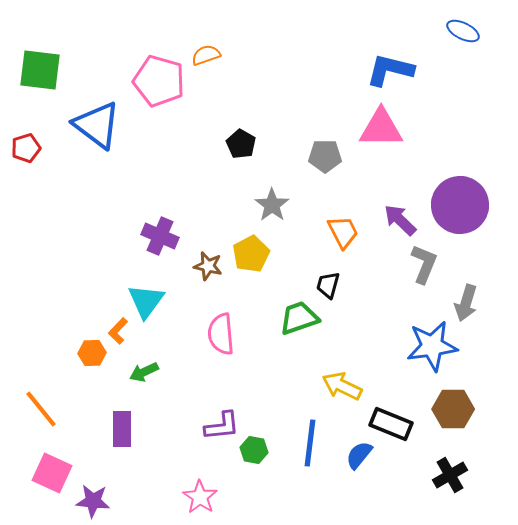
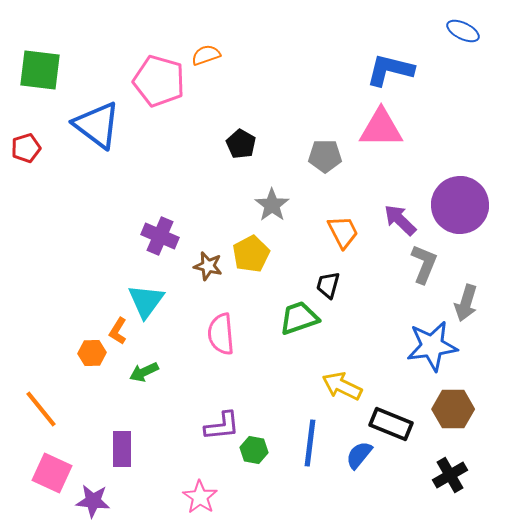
orange L-shape: rotated 12 degrees counterclockwise
purple rectangle: moved 20 px down
